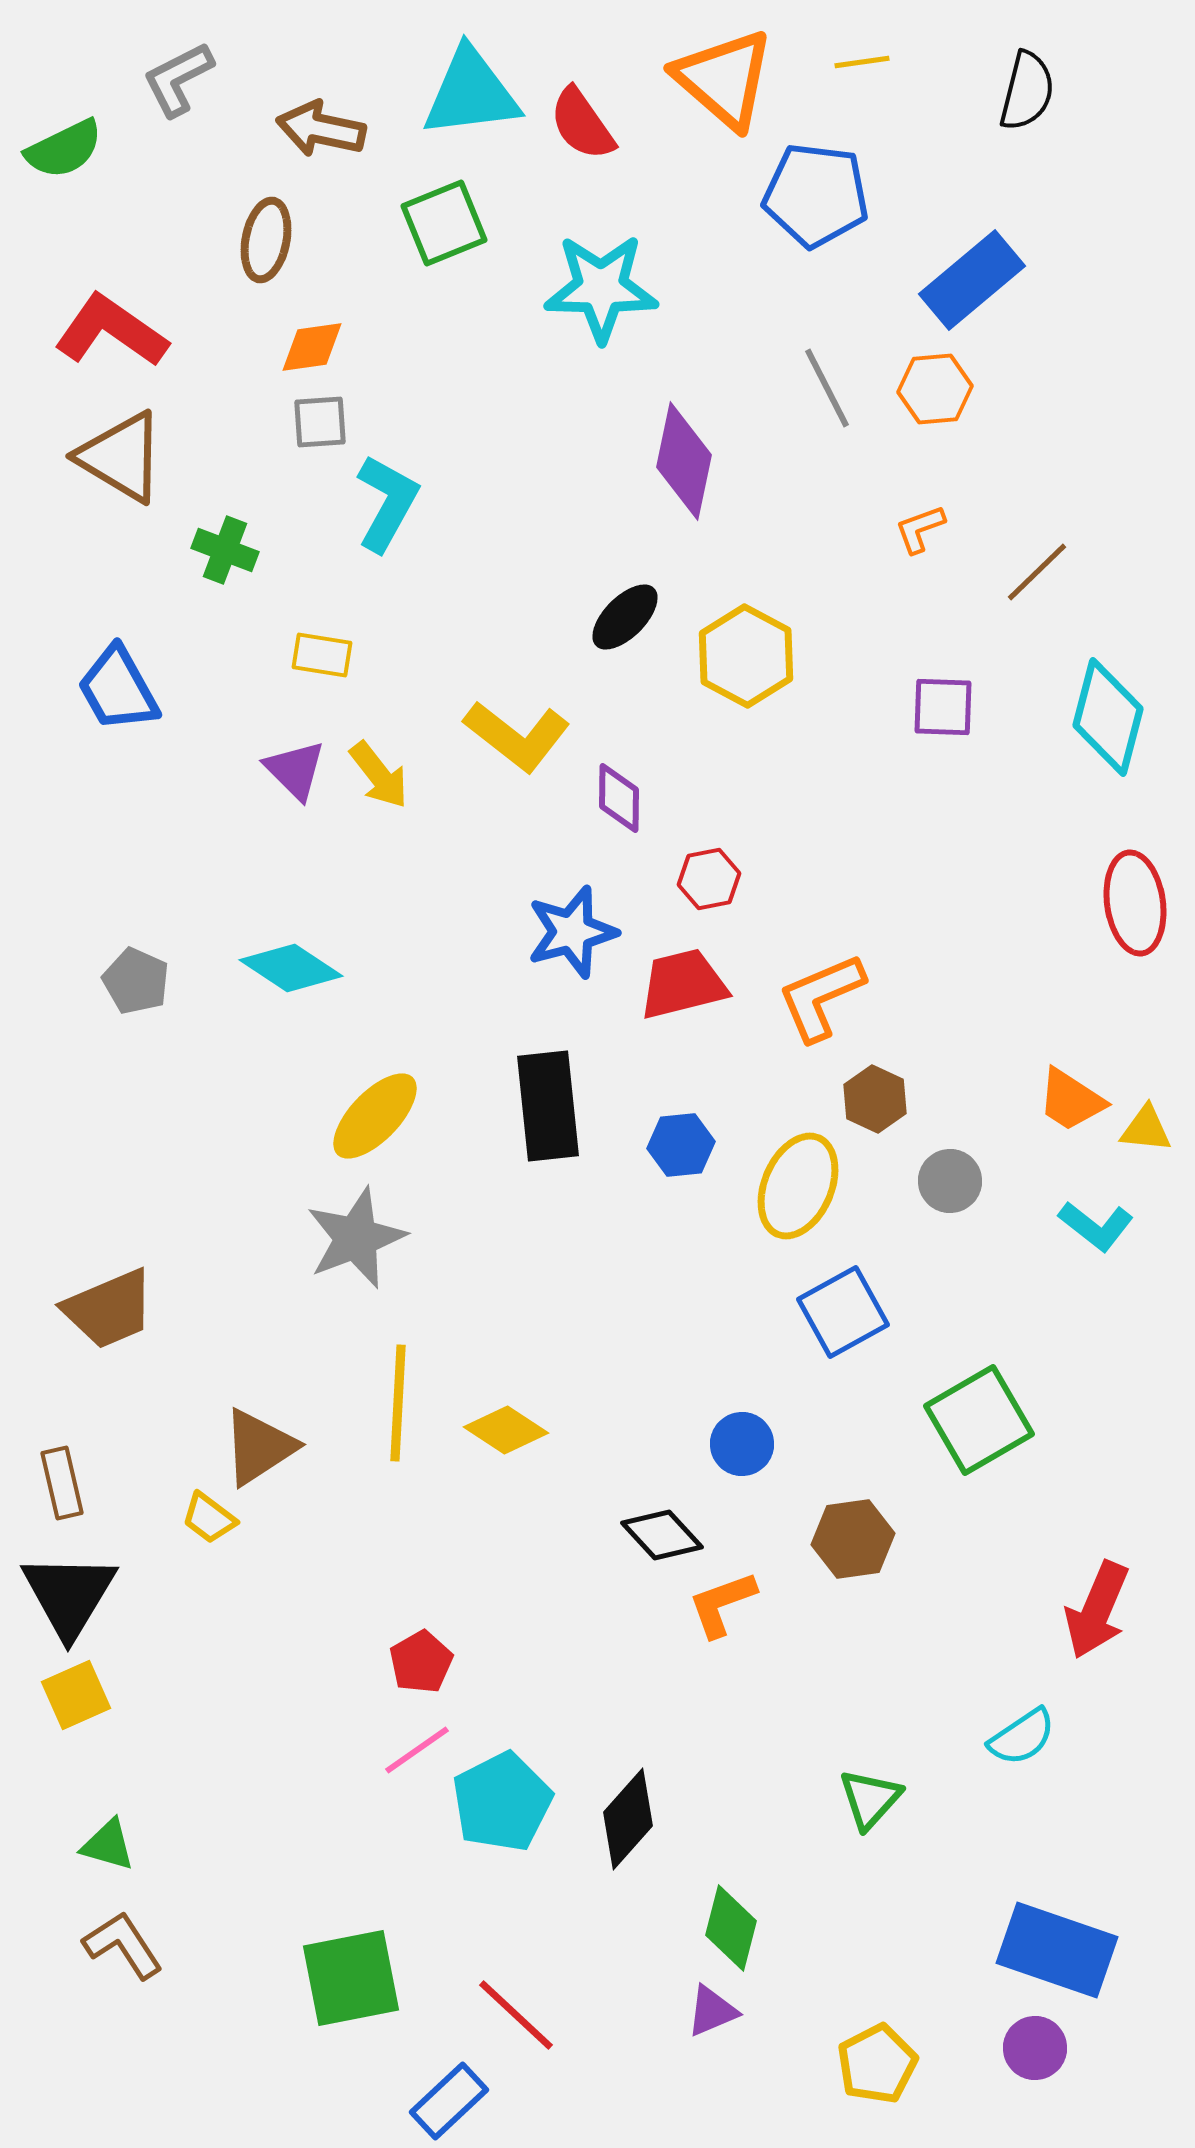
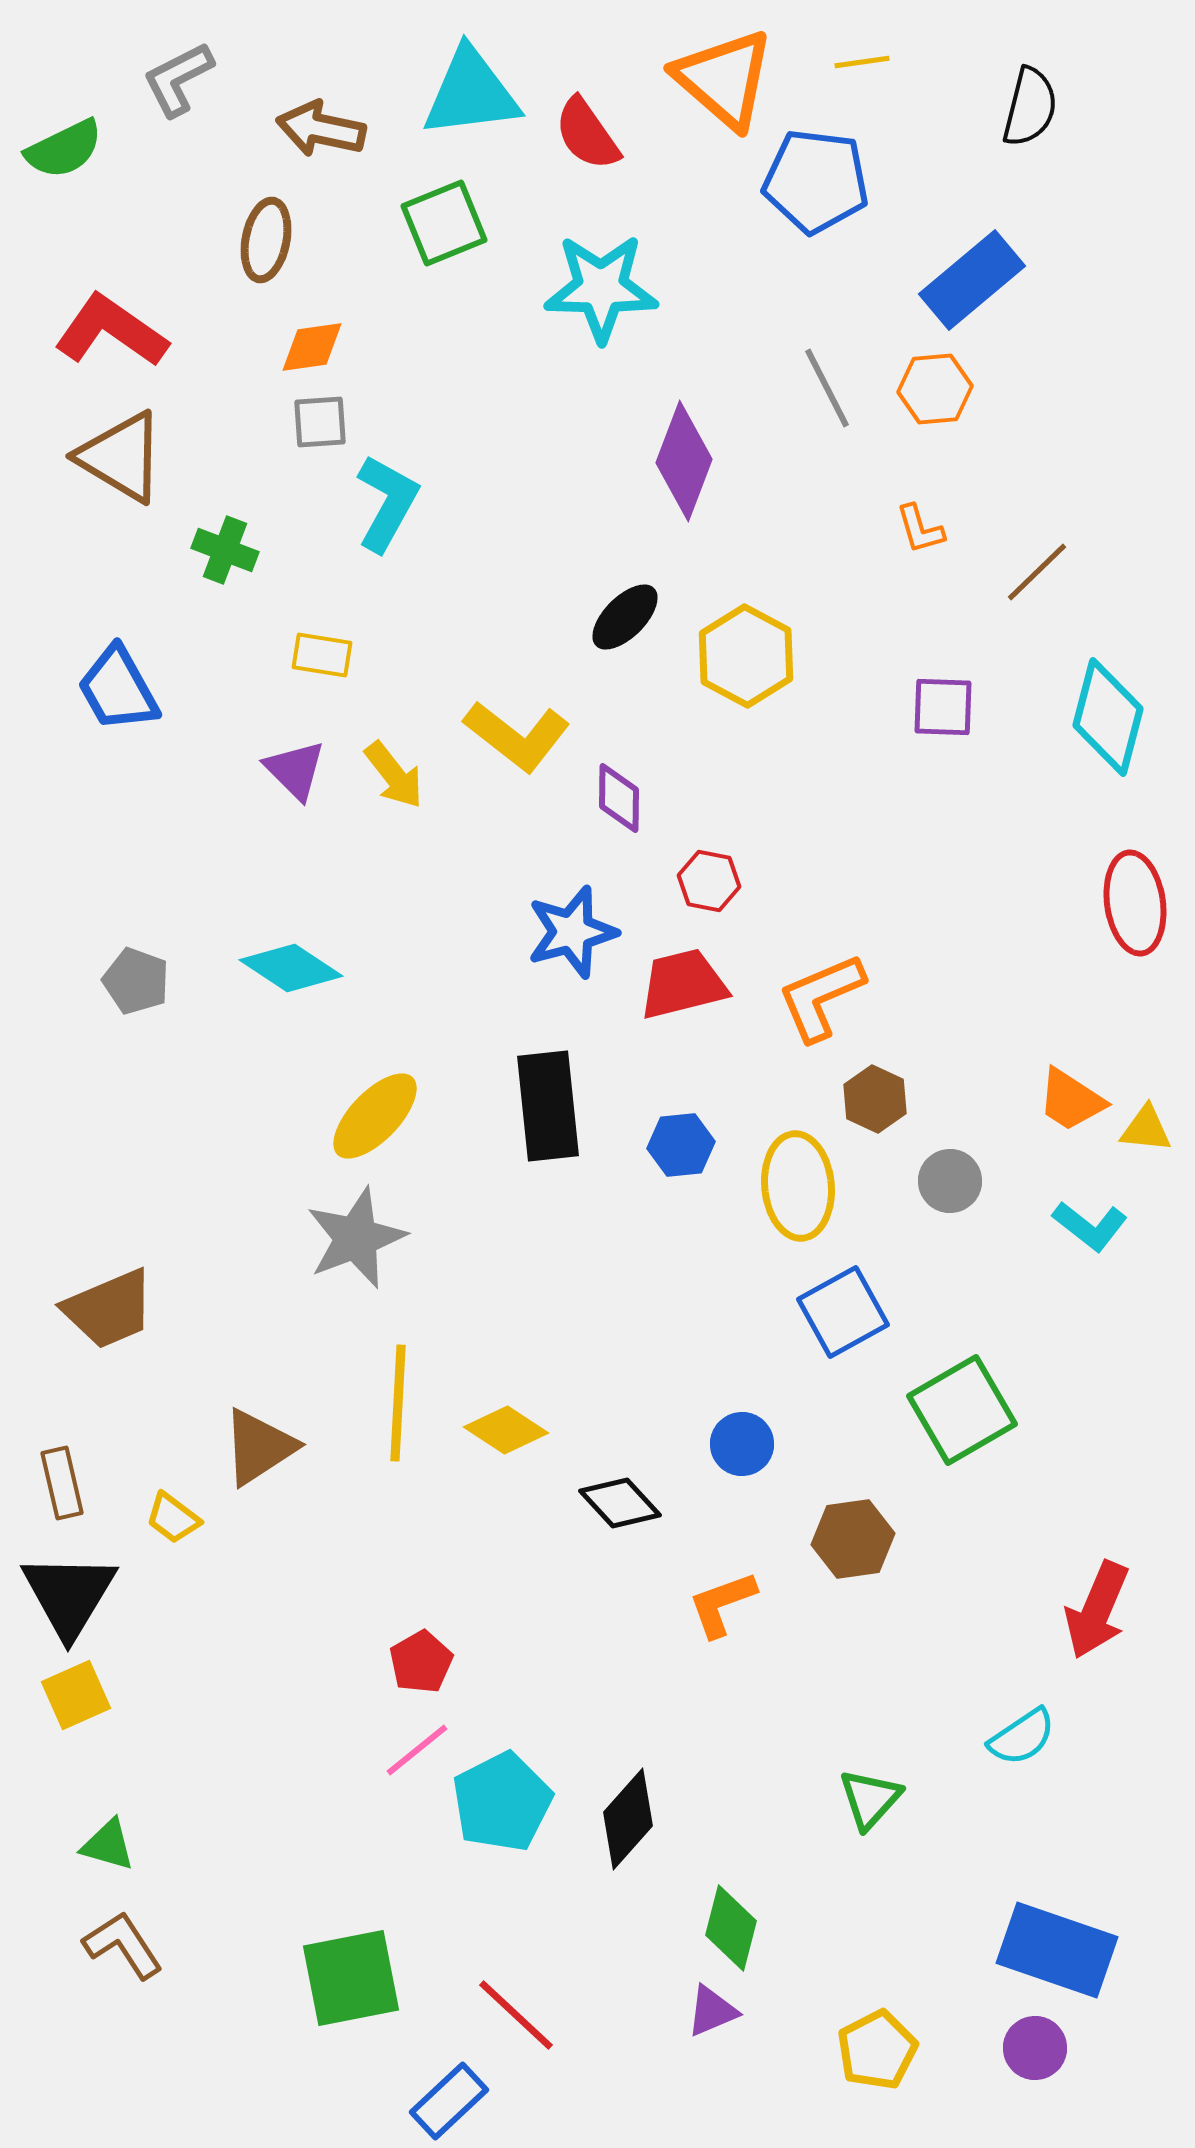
black semicircle at (1027, 91): moved 3 px right, 16 px down
red semicircle at (582, 124): moved 5 px right, 10 px down
blue pentagon at (816, 195): moved 14 px up
purple diamond at (684, 461): rotated 9 degrees clockwise
orange L-shape at (920, 529): rotated 86 degrees counterclockwise
yellow arrow at (379, 775): moved 15 px right
red hexagon at (709, 879): moved 2 px down; rotated 22 degrees clockwise
gray pentagon at (136, 981): rotated 4 degrees counterclockwise
yellow ellipse at (798, 1186): rotated 28 degrees counterclockwise
cyan L-shape at (1096, 1226): moved 6 px left
green square at (979, 1420): moved 17 px left, 10 px up
yellow trapezoid at (209, 1518): moved 36 px left
black diamond at (662, 1535): moved 42 px left, 32 px up
pink line at (417, 1750): rotated 4 degrees counterclockwise
yellow pentagon at (877, 2064): moved 14 px up
